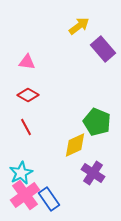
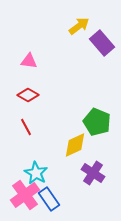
purple rectangle: moved 1 px left, 6 px up
pink triangle: moved 2 px right, 1 px up
cyan star: moved 15 px right; rotated 15 degrees counterclockwise
